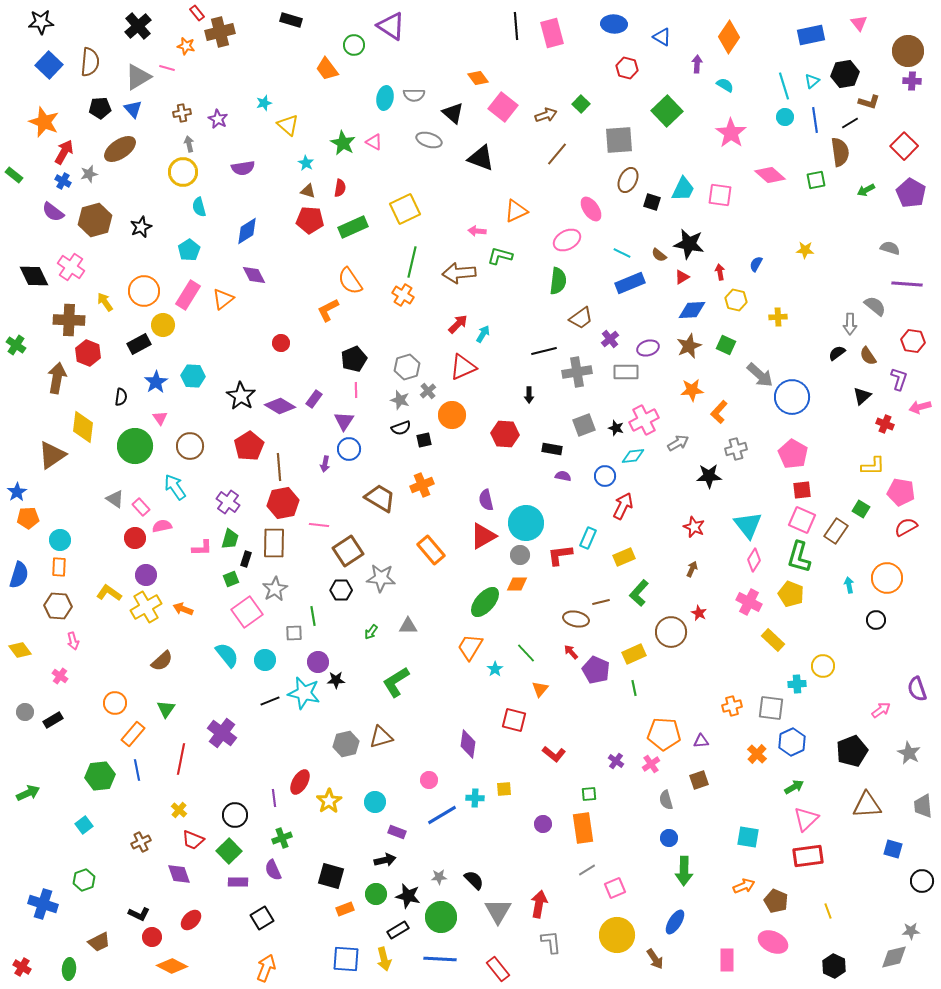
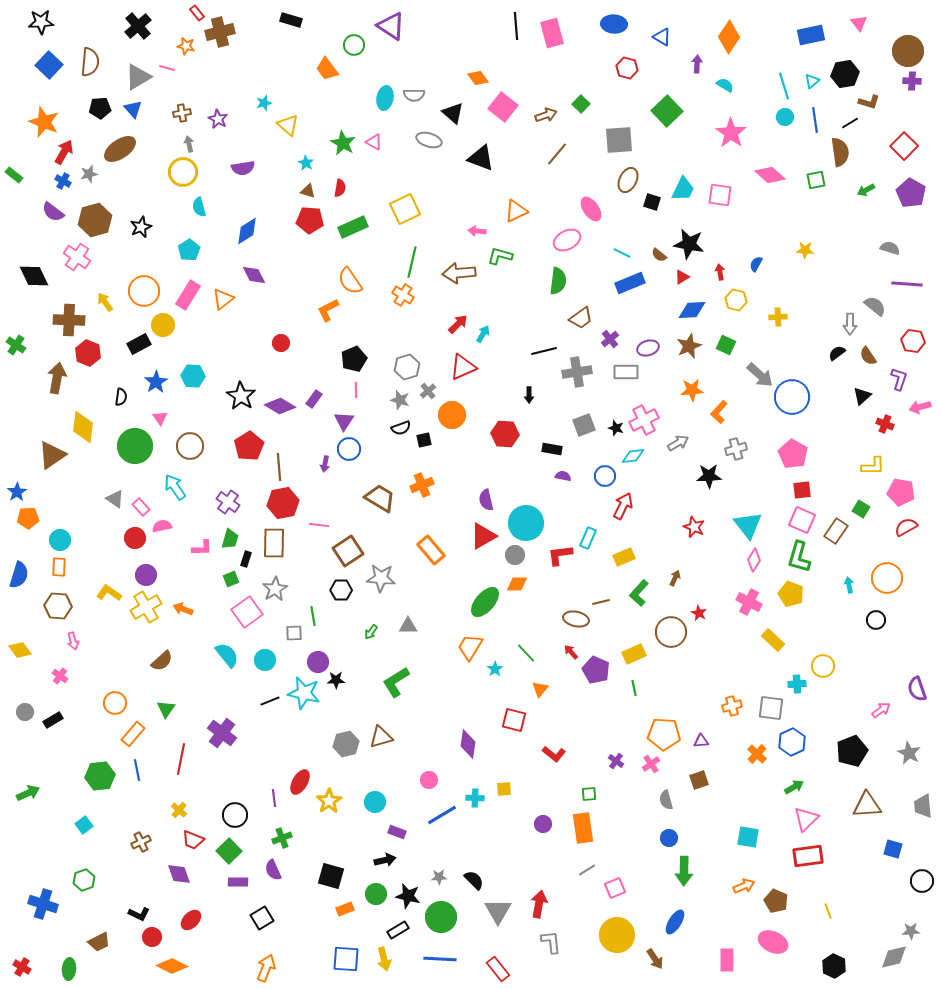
pink cross at (71, 267): moved 6 px right, 10 px up
gray circle at (520, 555): moved 5 px left
brown arrow at (692, 569): moved 17 px left, 9 px down
